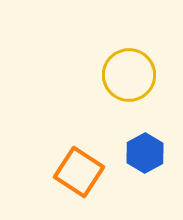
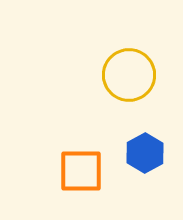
orange square: moved 2 px right, 1 px up; rotated 33 degrees counterclockwise
